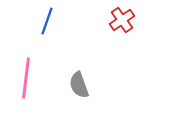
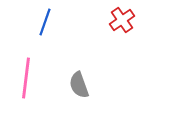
blue line: moved 2 px left, 1 px down
